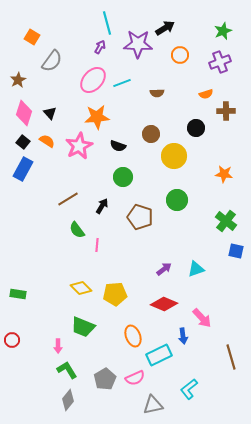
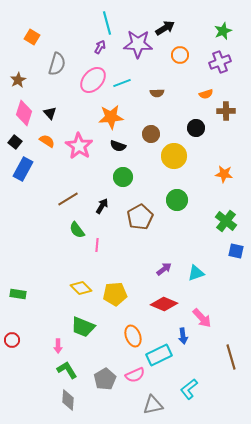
gray semicircle at (52, 61): moved 5 px right, 3 px down; rotated 20 degrees counterclockwise
orange star at (97, 117): moved 14 px right
black square at (23, 142): moved 8 px left
pink star at (79, 146): rotated 12 degrees counterclockwise
brown pentagon at (140, 217): rotated 25 degrees clockwise
cyan triangle at (196, 269): moved 4 px down
pink semicircle at (135, 378): moved 3 px up
gray diamond at (68, 400): rotated 35 degrees counterclockwise
